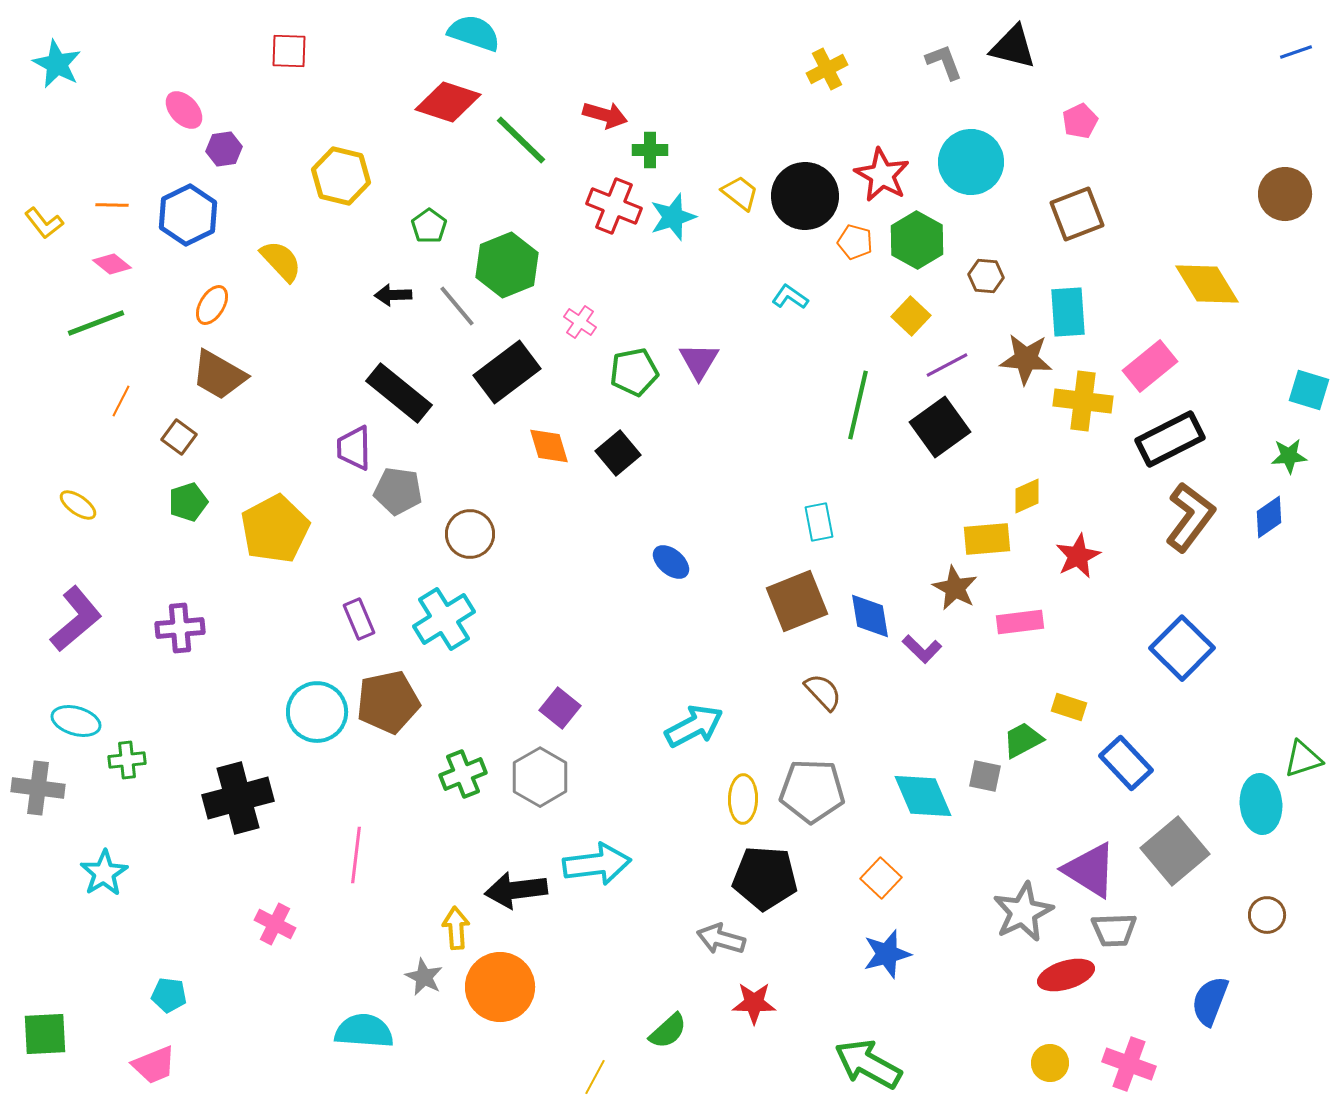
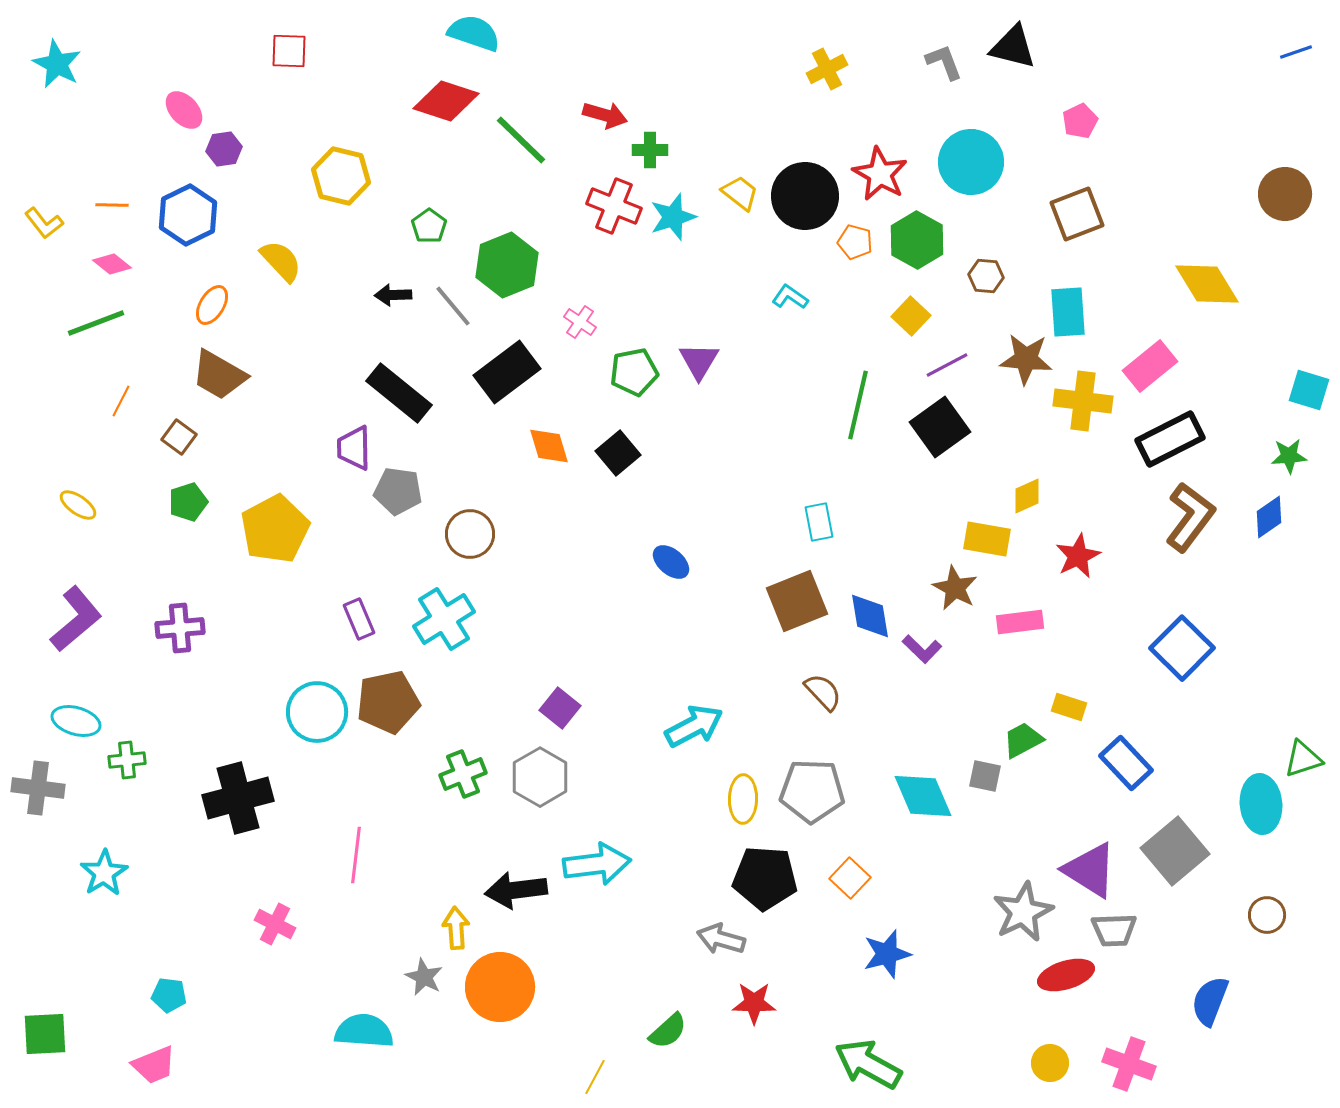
red diamond at (448, 102): moved 2 px left, 1 px up
red star at (882, 175): moved 2 px left, 1 px up
gray line at (457, 306): moved 4 px left
yellow rectangle at (987, 539): rotated 15 degrees clockwise
orange square at (881, 878): moved 31 px left
